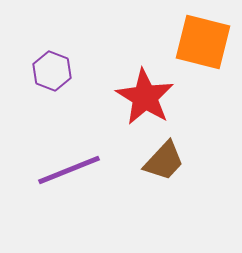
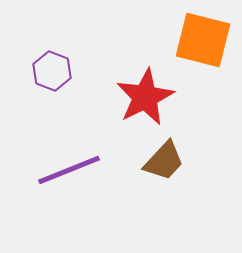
orange square: moved 2 px up
red star: rotated 14 degrees clockwise
